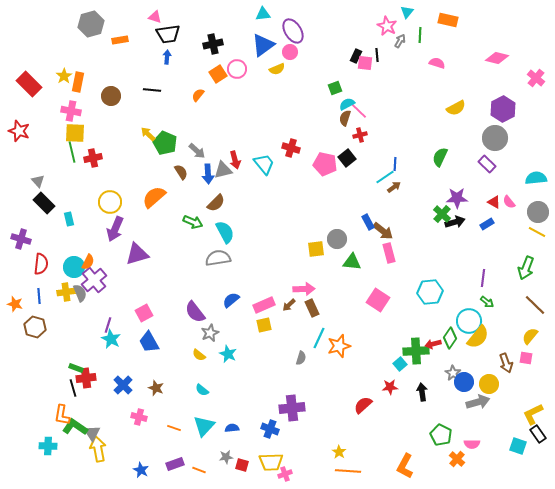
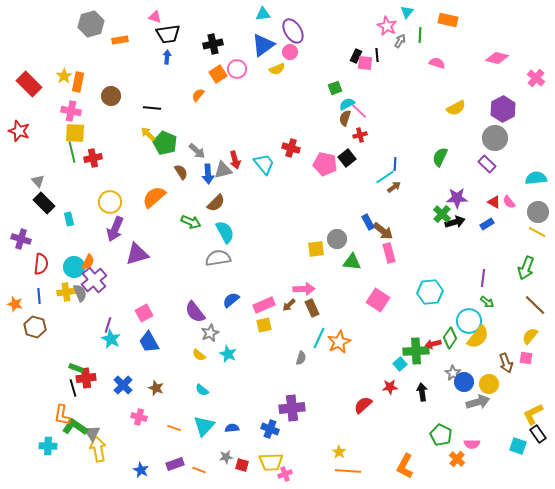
black line at (152, 90): moved 18 px down
green arrow at (193, 222): moved 2 px left
orange star at (339, 346): moved 4 px up; rotated 10 degrees counterclockwise
